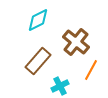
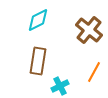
brown cross: moved 13 px right, 12 px up
brown rectangle: rotated 32 degrees counterclockwise
orange line: moved 3 px right, 2 px down
